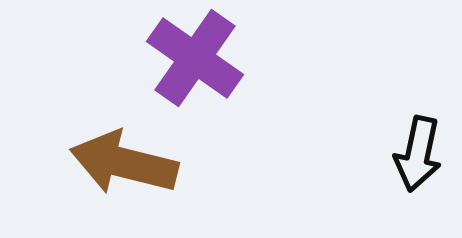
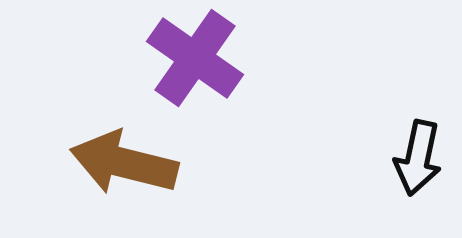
black arrow: moved 4 px down
